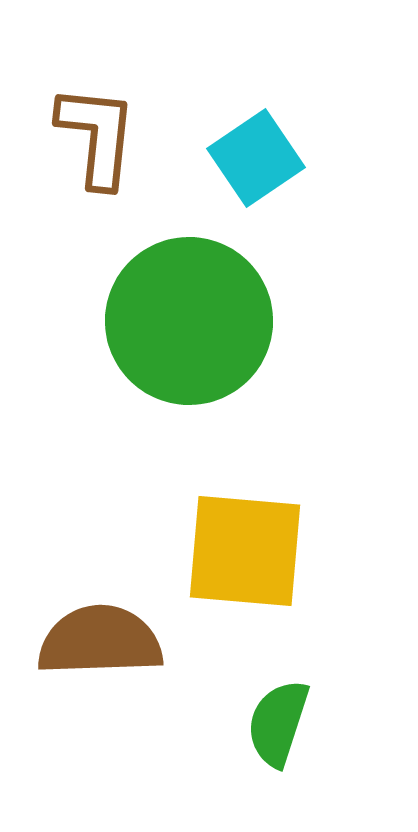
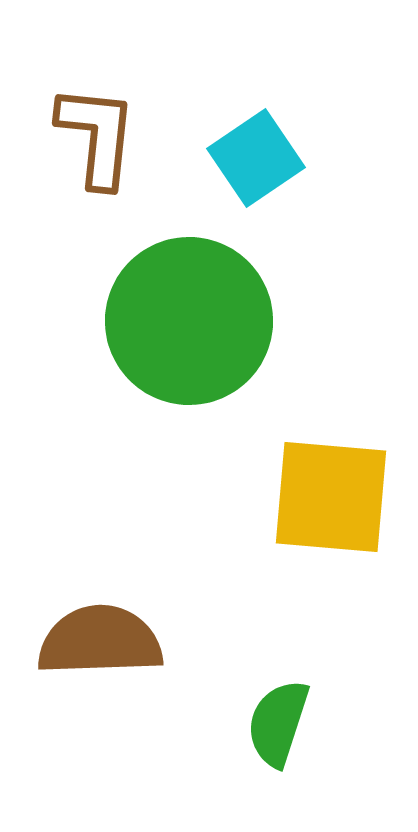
yellow square: moved 86 px right, 54 px up
